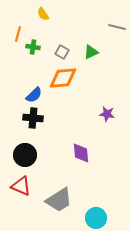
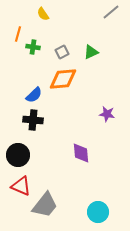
gray line: moved 6 px left, 15 px up; rotated 54 degrees counterclockwise
gray square: rotated 32 degrees clockwise
orange diamond: moved 1 px down
black cross: moved 2 px down
black circle: moved 7 px left
gray trapezoid: moved 14 px left, 5 px down; rotated 20 degrees counterclockwise
cyan circle: moved 2 px right, 6 px up
